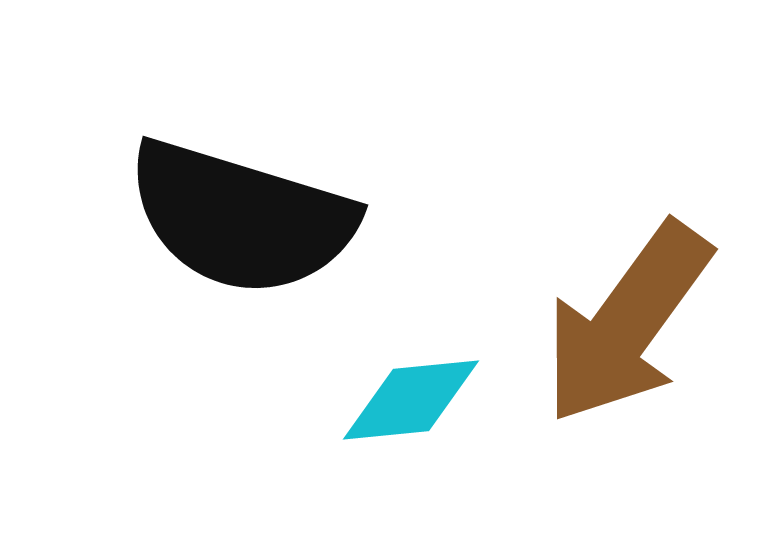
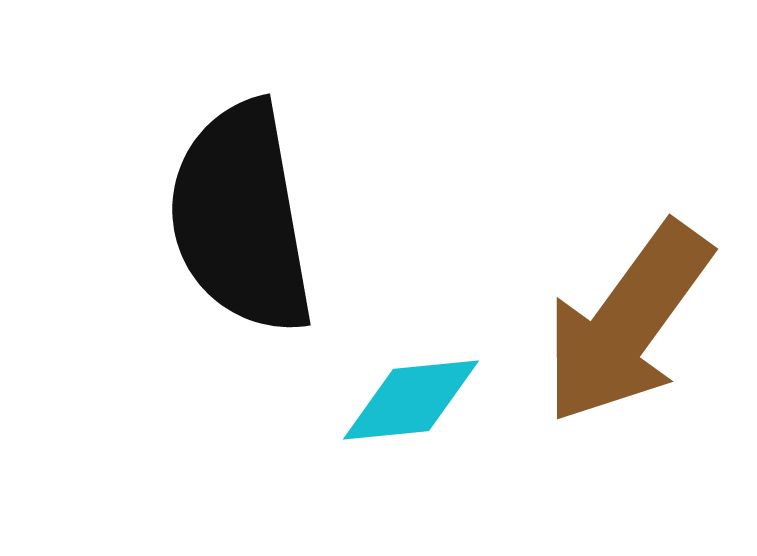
black semicircle: rotated 63 degrees clockwise
